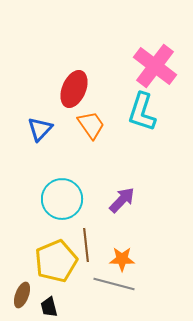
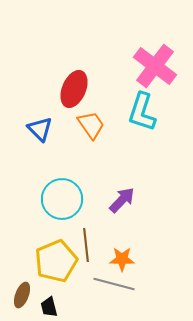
blue triangle: rotated 28 degrees counterclockwise
